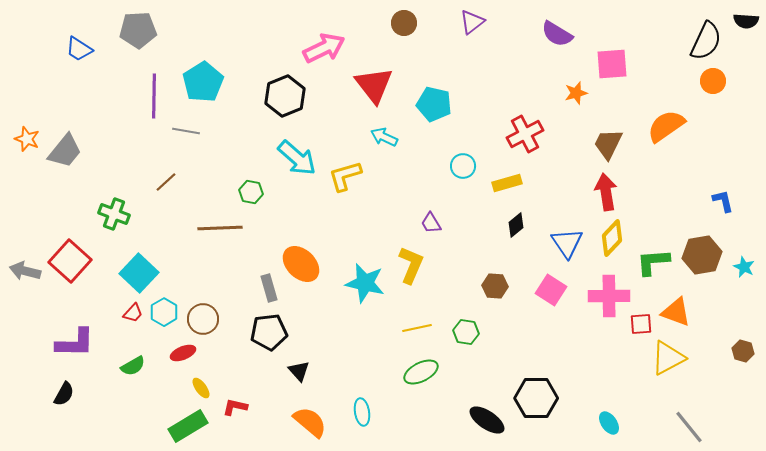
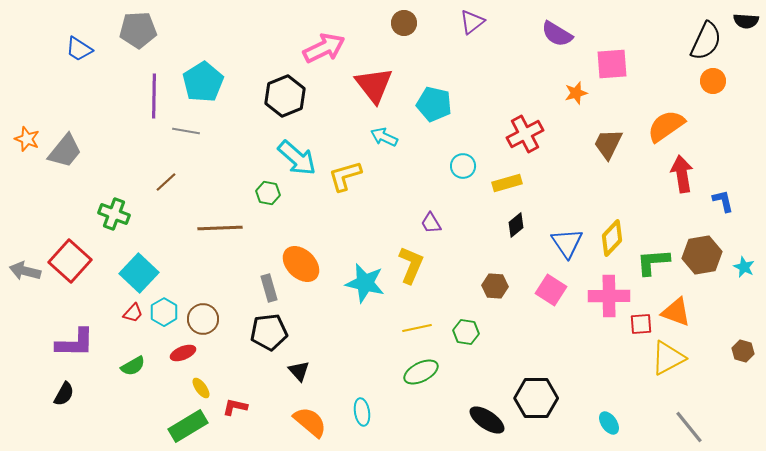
green hexagon at (251, 192): moved 17 px right, 1 px down
red arrow at (606, 192): moved 76 px right, 18 px up
